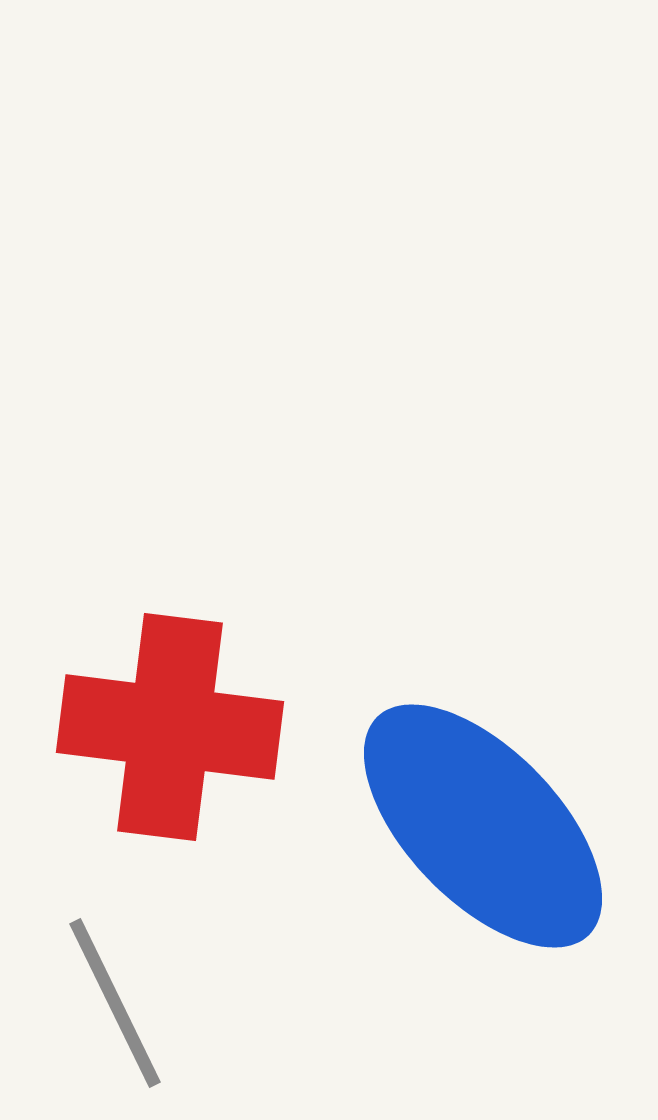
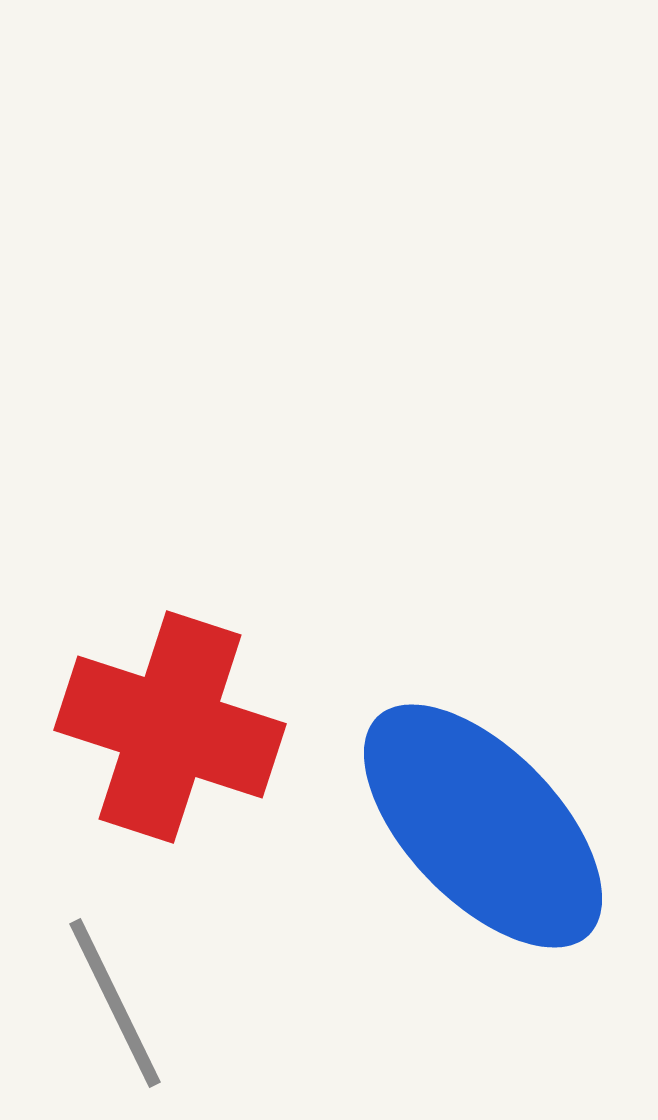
red cross: rotated 11 degrees clockwise
